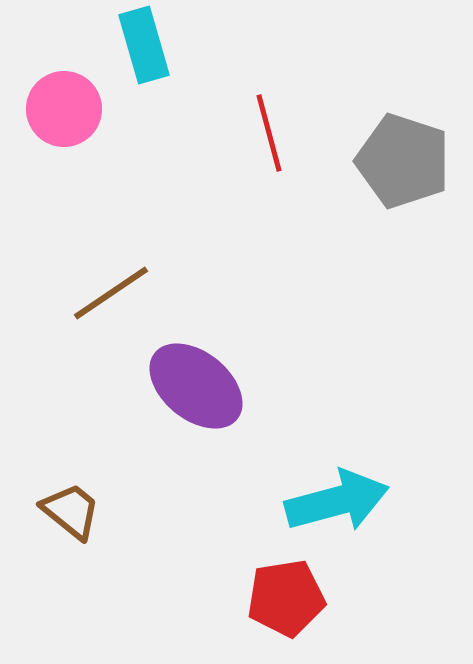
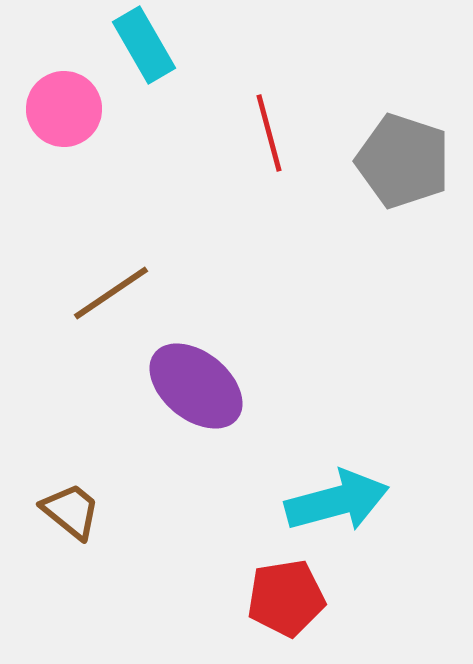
cyan rectangle: rotated 14 degrees counterclockwise
